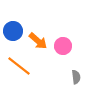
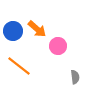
orange arrow: moved 1 px left, 12 px up
pink circle: moved 5 px left
gray semicircle: moved 1 px left
